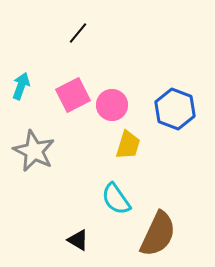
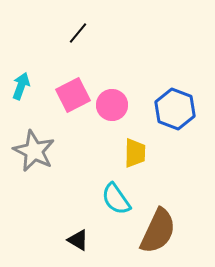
yellow trapezoid: moved 7 px right, 8 px down; rotated 16 degrees counterclockwise
brown semicircle: moved 3 px up
